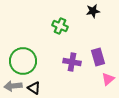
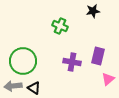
purple rectangle: moved 1 px up; rotated 30 degrees clockwise
